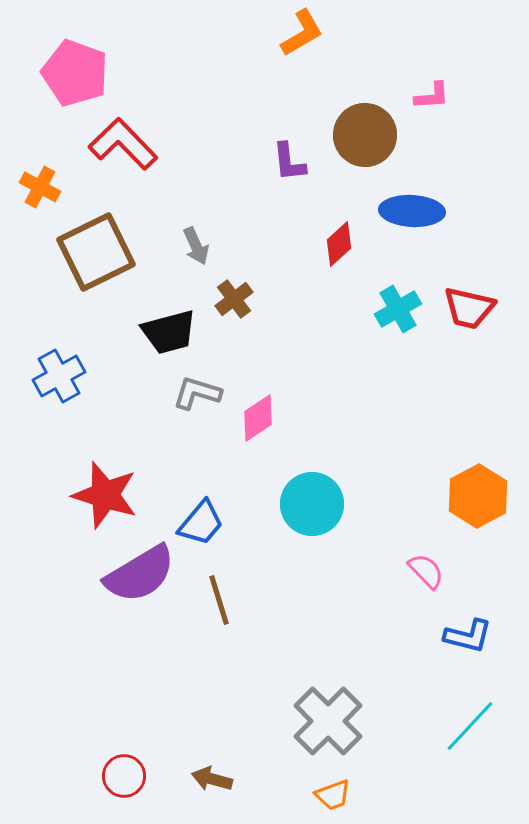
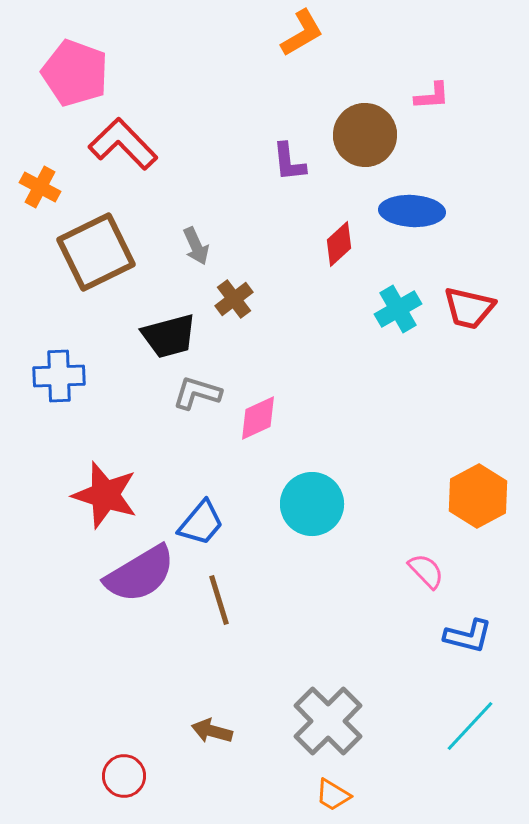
black trapezoid: moved 4 px down
blue cross: rotated 27 degrees clockwise
pink diamond: rotated 9 degrees clockwise
brown arrow: moved 48 px up
orange trapezoid: rotated 51 degrees clockwise
